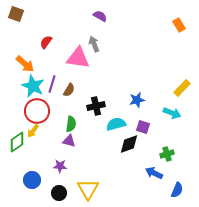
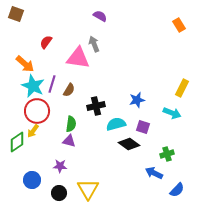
yellow rectangle: rotated 18 degrees counterclockwise
black diamond: rotated 55 degrees clockwise
blue semicircle: rotated 21 degrees clockwise
